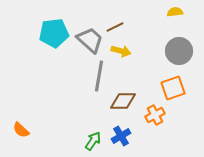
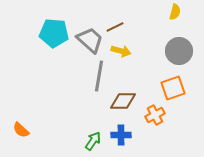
yellow semicircle: rotated 112 degrees clockwise
cyan pentagon: rotated 12 degrees clockwise
blue cross: moved 1 px up; rotated 30 degrees clockwise
